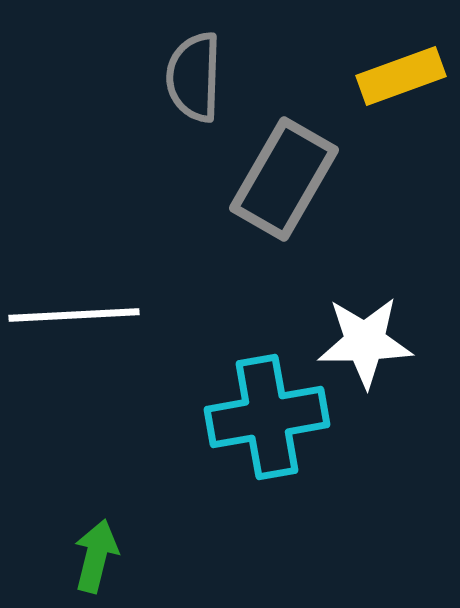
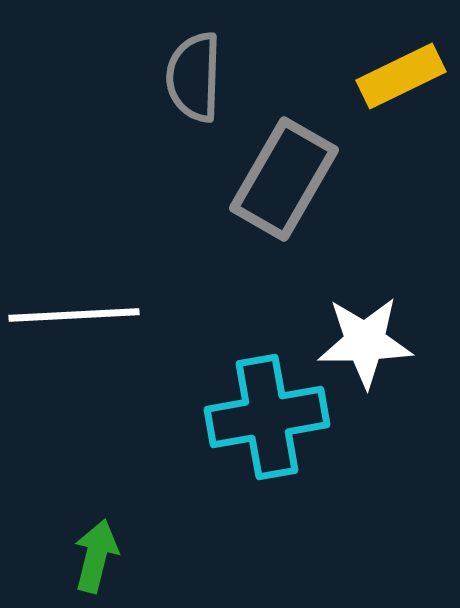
yellow rectangle: rotated 6 degrees counterclockwise
